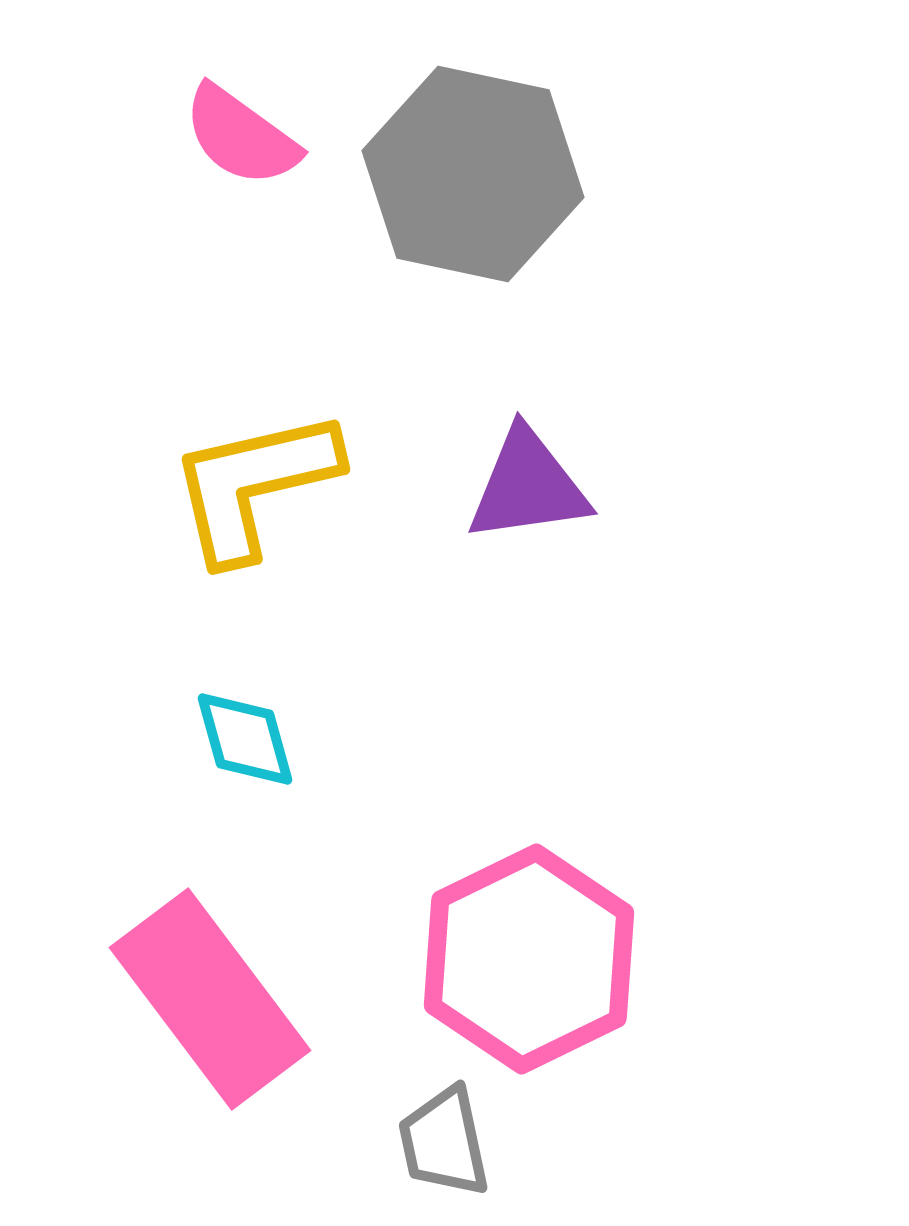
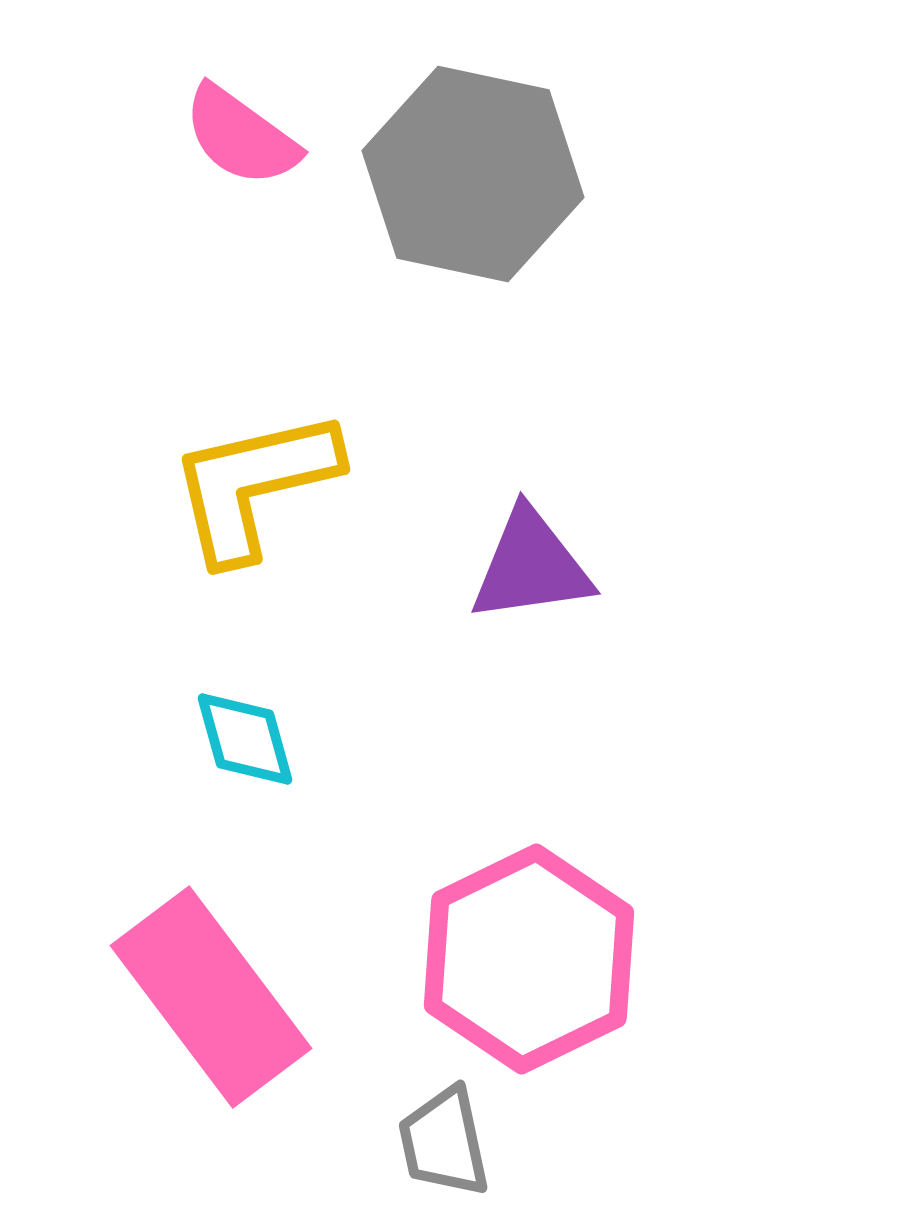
purple triangle: moved 3 px right, 80 px down
pink rectangle: moved 1 px right, 2 px up
